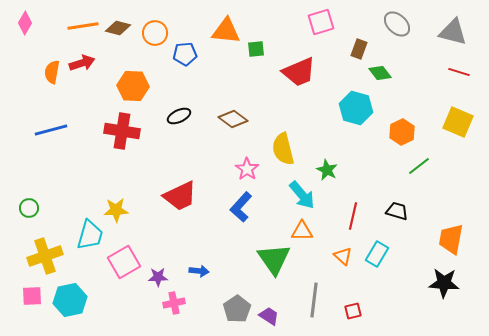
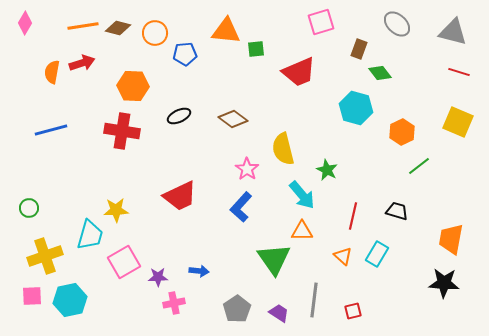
purple trapezoid at (269, 316): moved 10 px right, 3 px up
